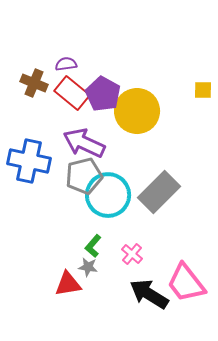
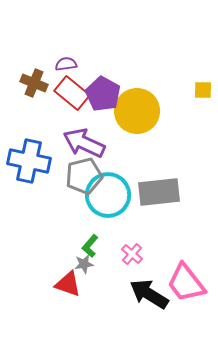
gray rectangle: rotated 39 degrees clockwise
green L-shape: moved 3 px left
gray star: moved 4 px left, 3 px up; rotated 18 degrees counterclockwise
red triangle: rotated 28 degrees clockwise
